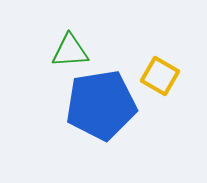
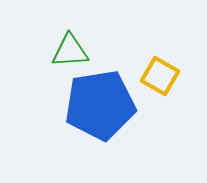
blue pentagon: moved 1 px left
